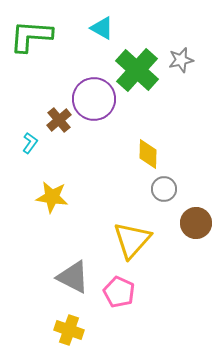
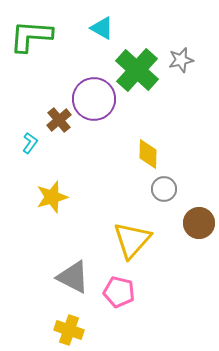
yellow star: rotated 24 degrees counterclockwise
brown circle: moved 3 px right
pink pentagon: rotated 12 degrees counterclockwise
